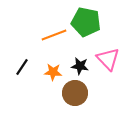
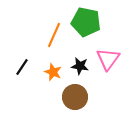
orange line: rotated 45 degrees counterclockwise
pink triangle: rotated 20 degrees clockwise
orange star: rotated 18 degrees clockwise
brown circle: moved 4 px down
